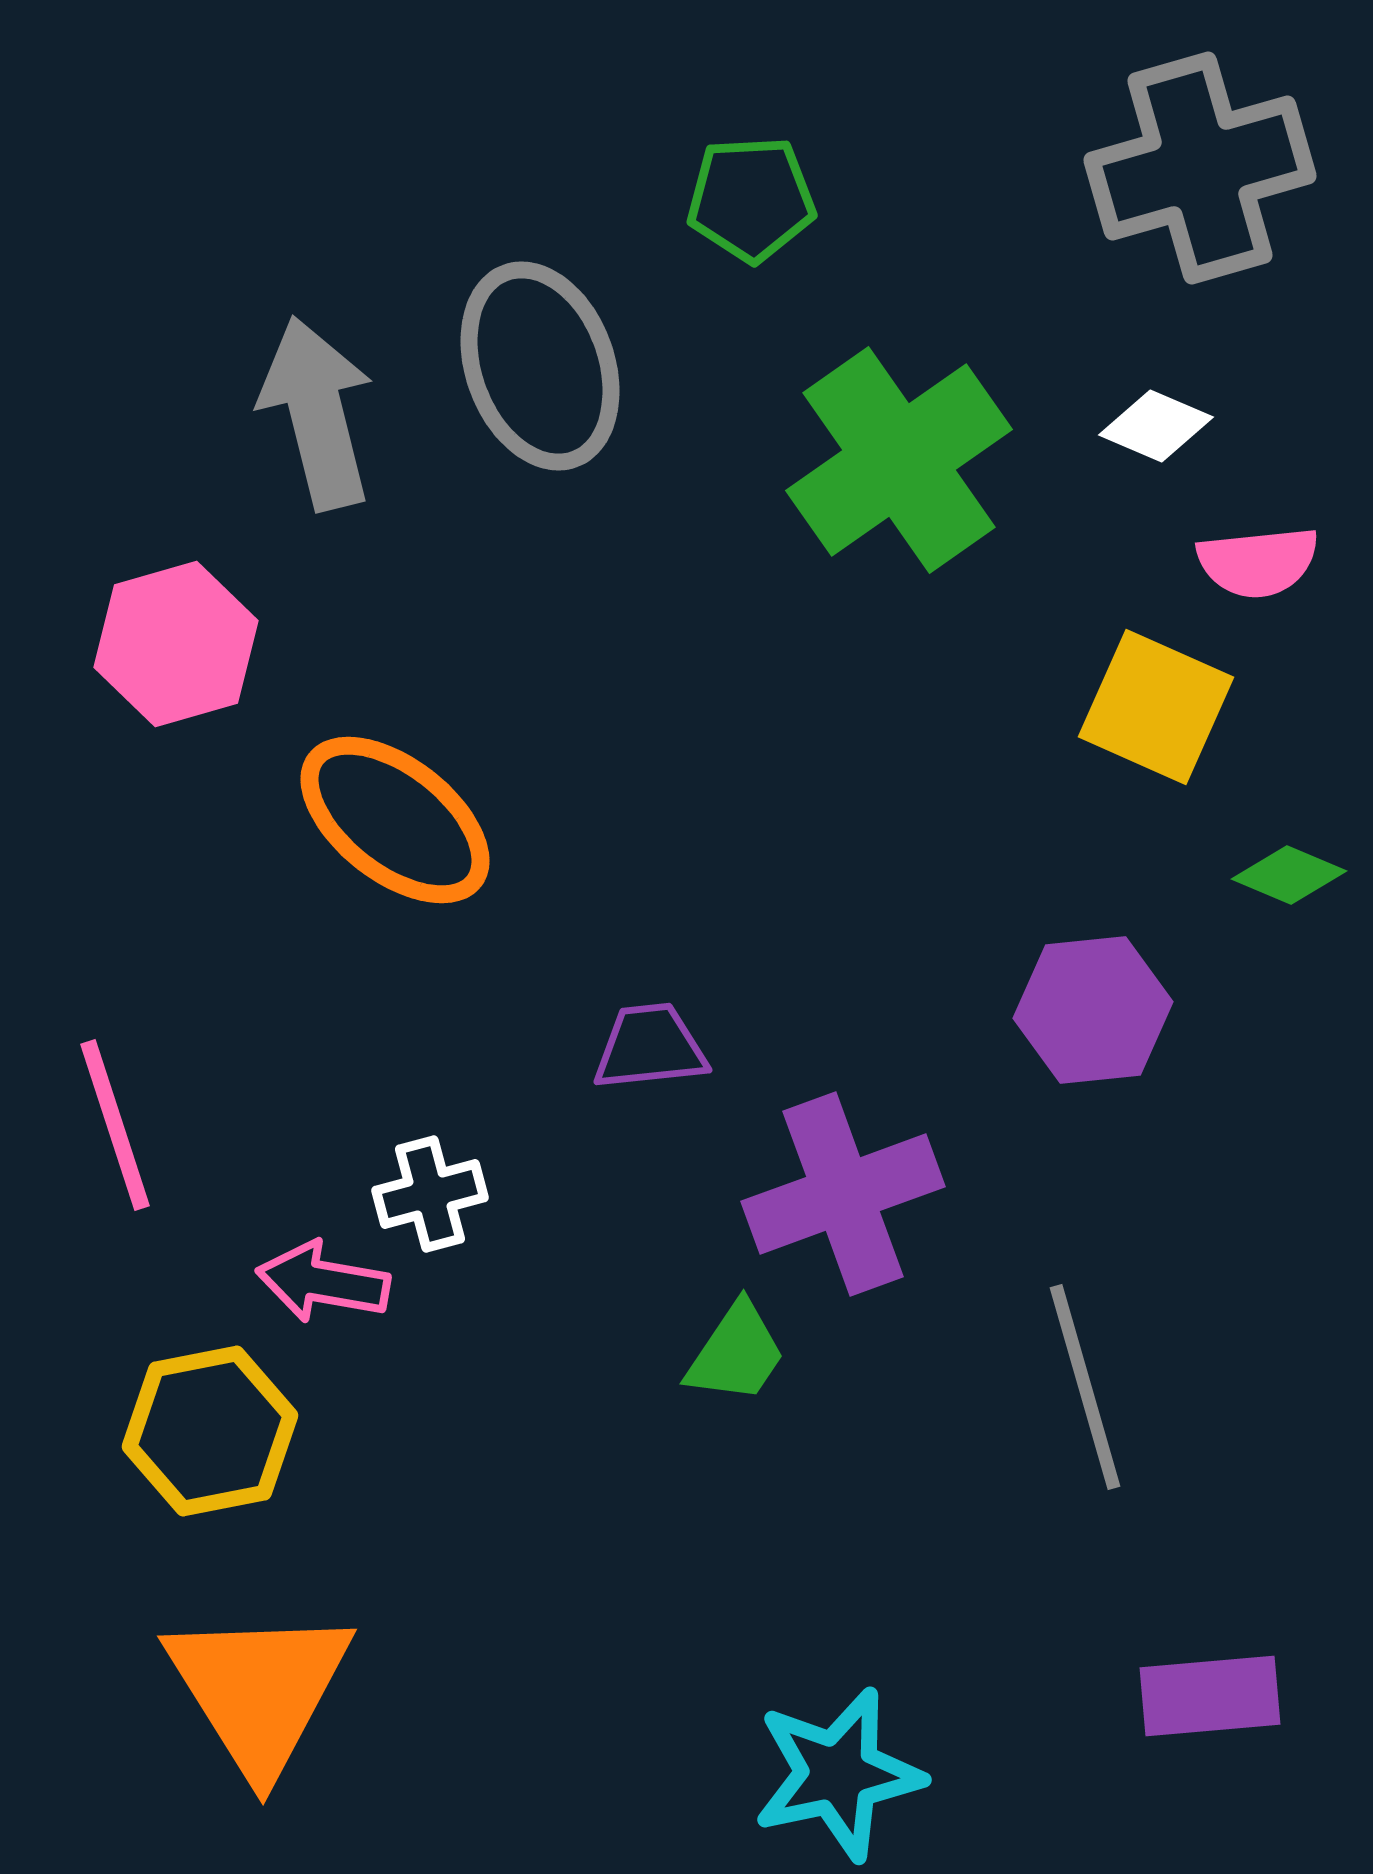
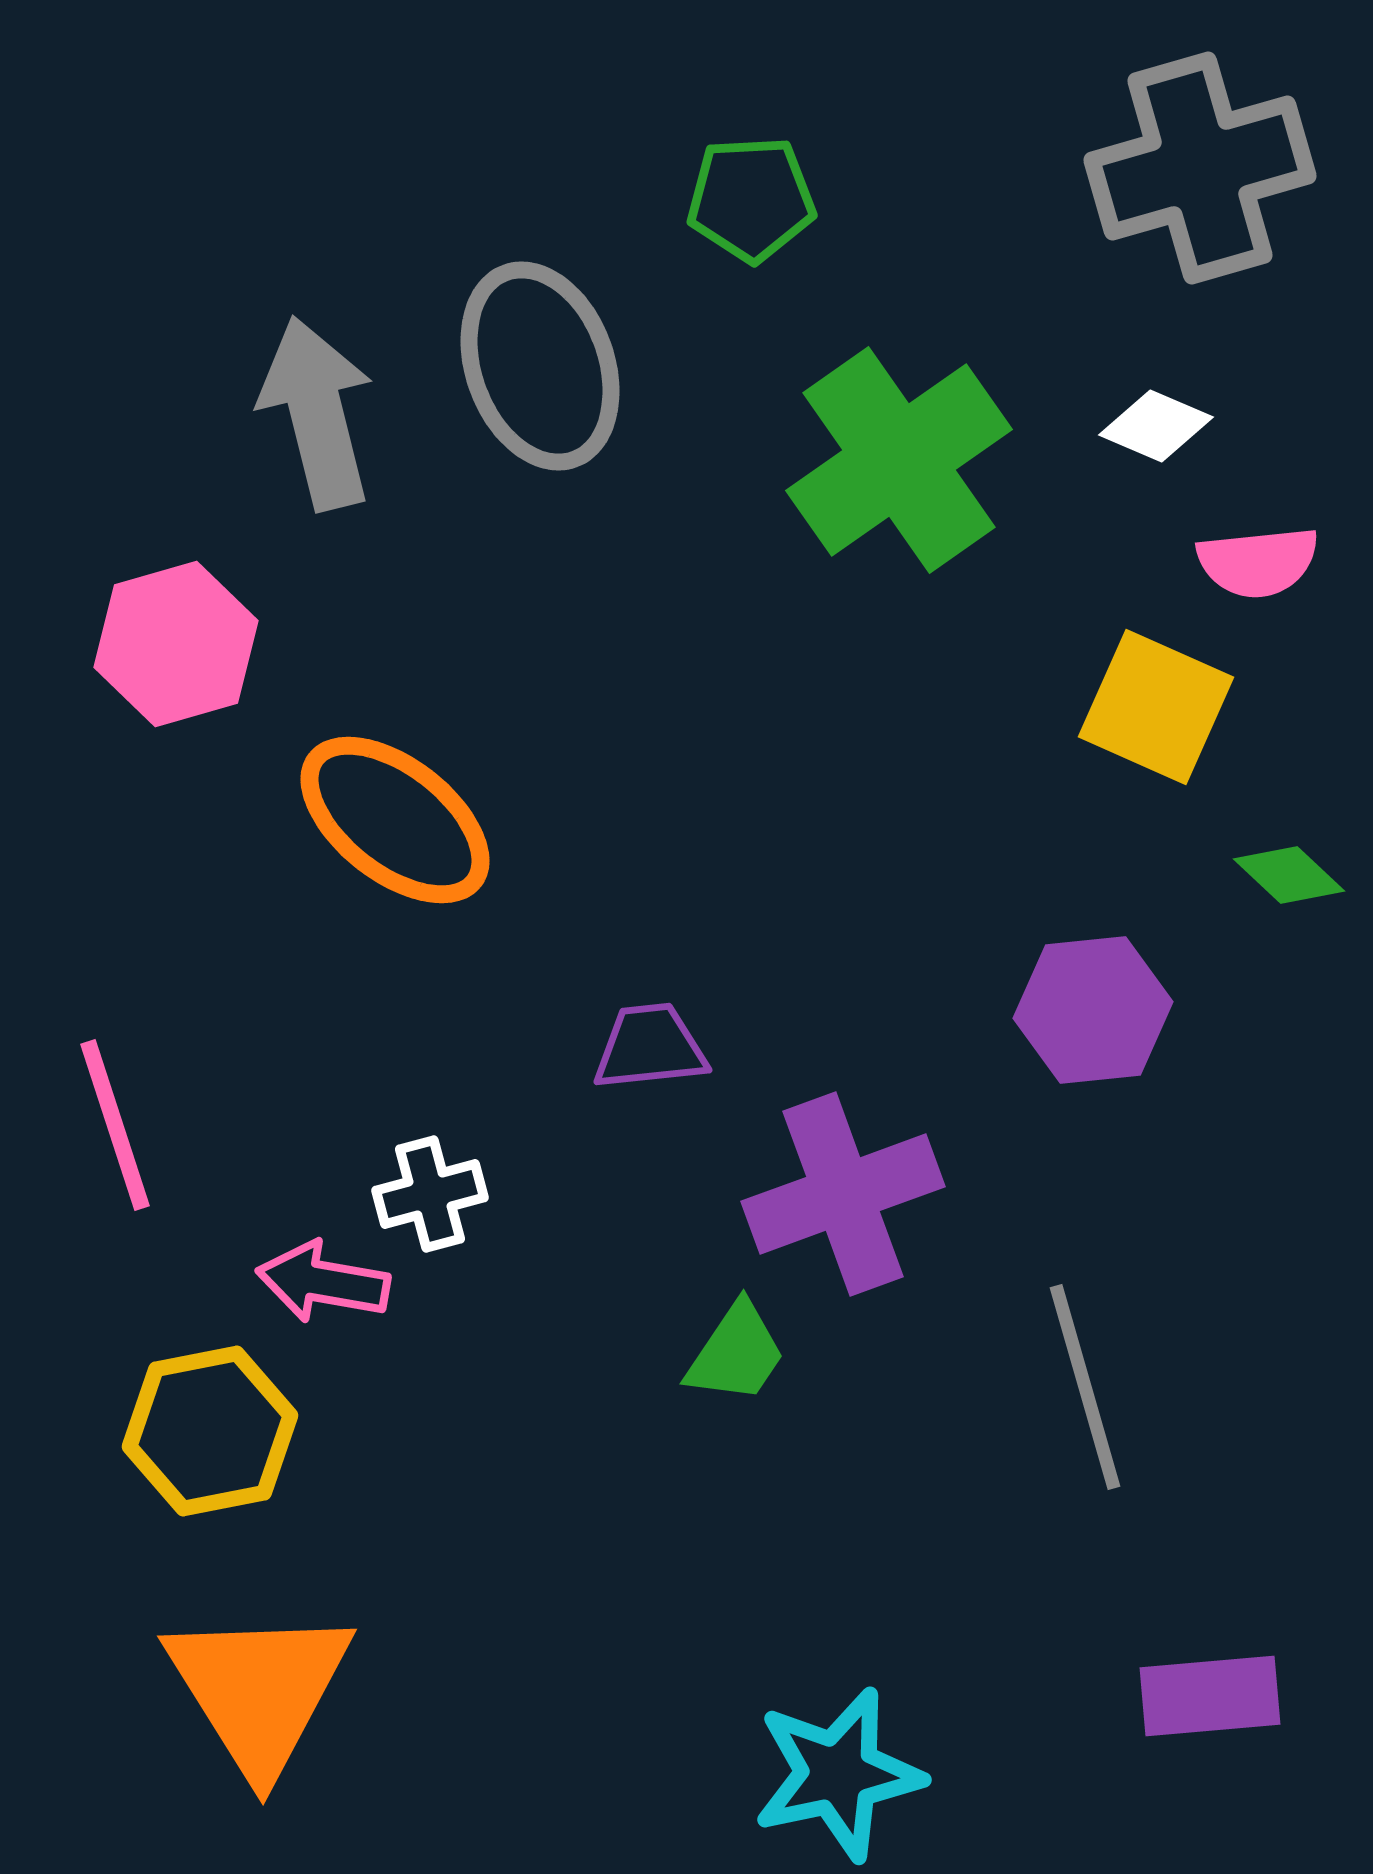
green diamond: rotated 20 degrees clockwise
